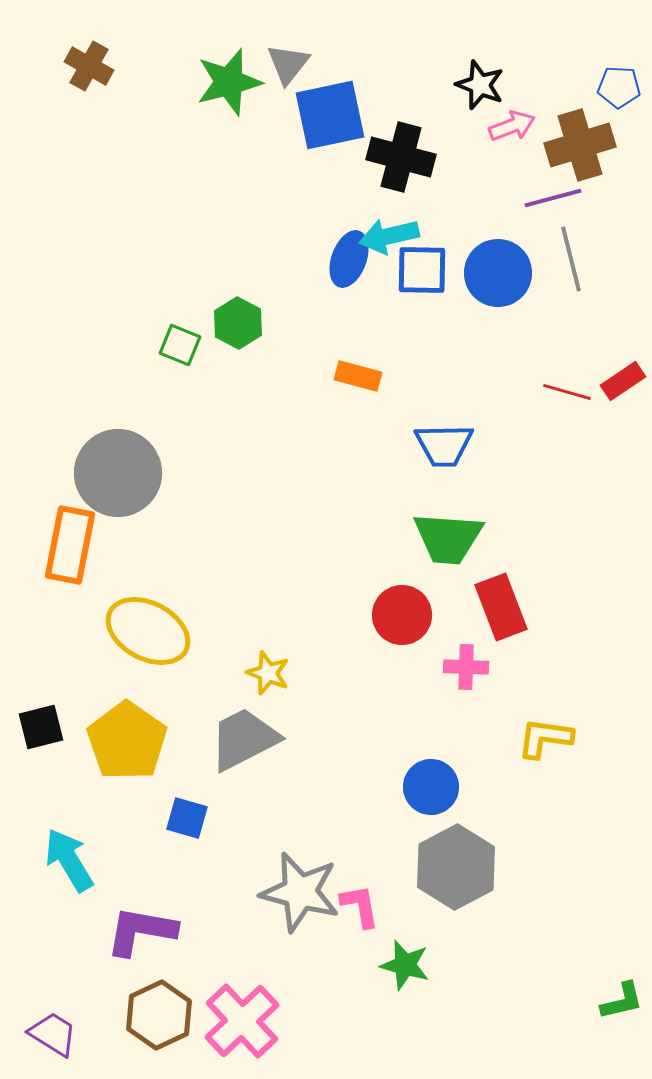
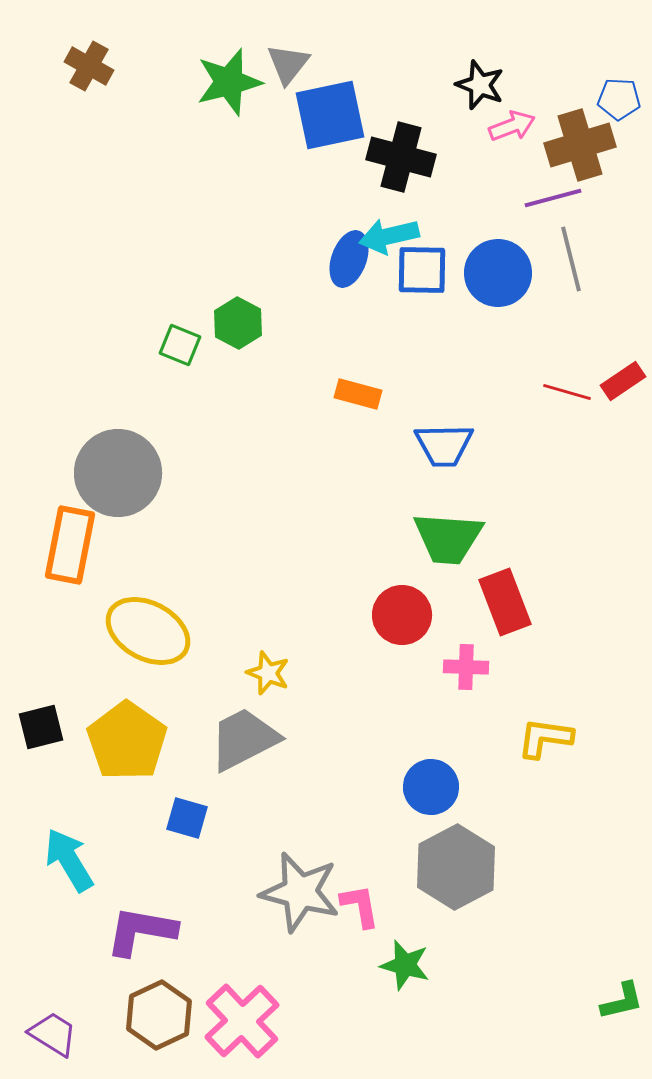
blue pentagon at (619, 87): moved 12 px down
orange rectangle at (358, 376): moved 18 px down
red rectangle at (501, 607): moved 4 px right, 5 px up
